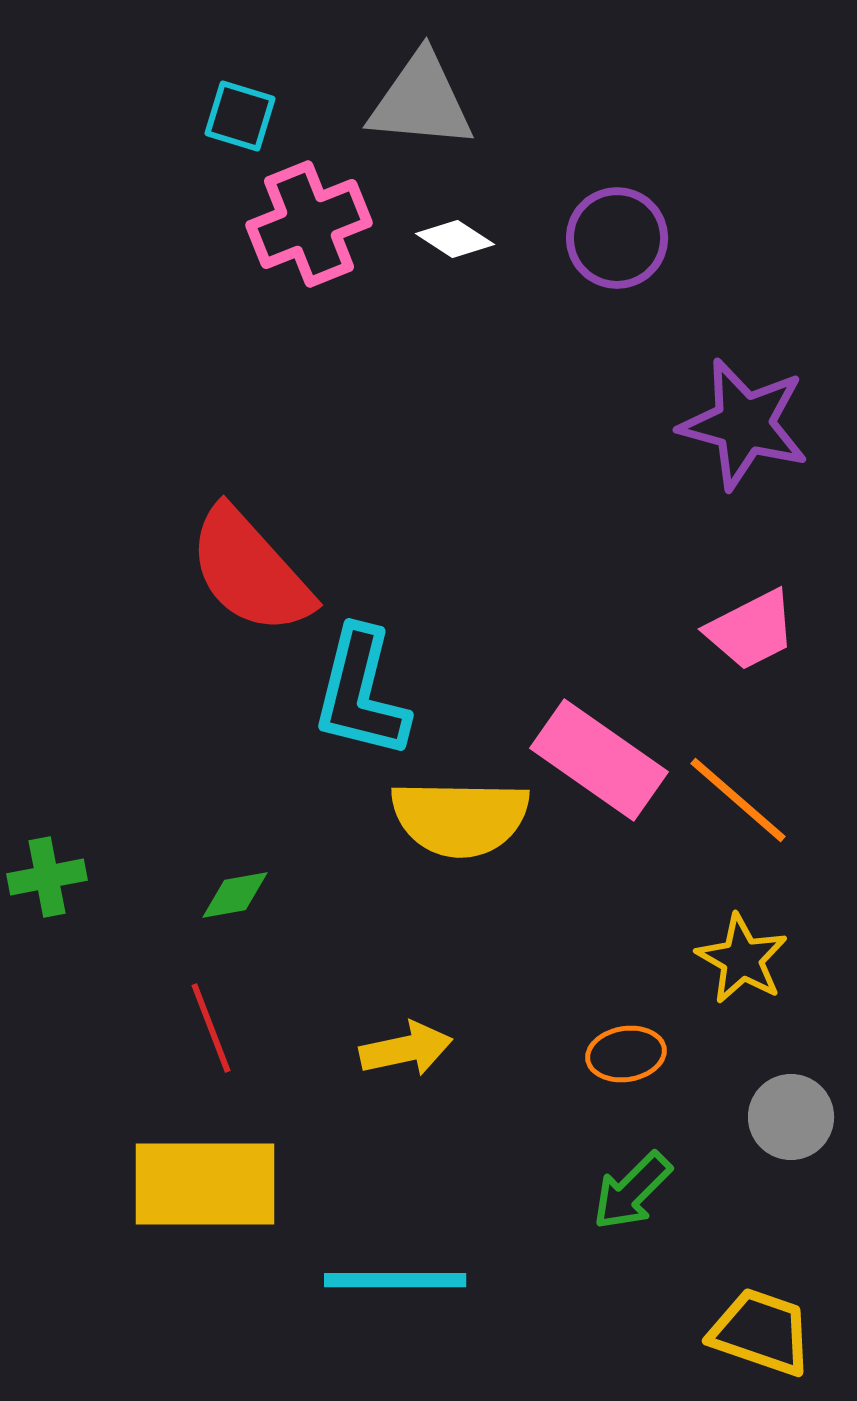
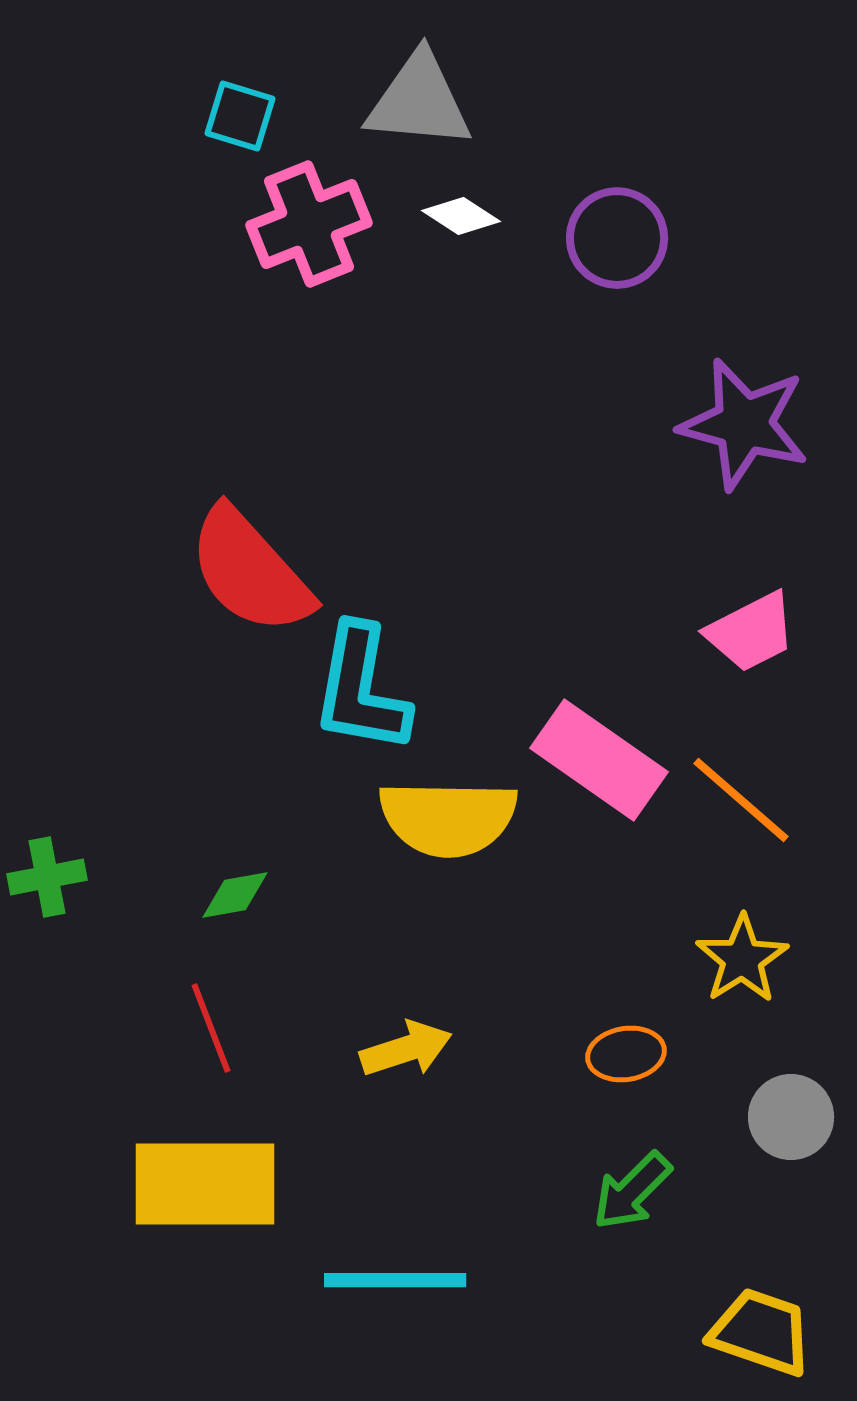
gray triangle: moved 2 px left
white diamond: moved 6 px right, 23 px up
pink trapezoid: moved 2 px down
cyan L-shape: moved 4 px up; rotated 4 degrees counterclockwise
orange line: moved 3 px right
yellow semicircle: moved 12 px left
yellow star: rotated 10 degrees clockwise
yellow arrow: rotated 6 degrees counterclockwise
